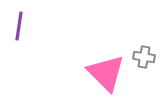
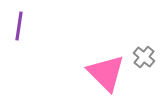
gray cross: rotated 30 degrees clockwise
